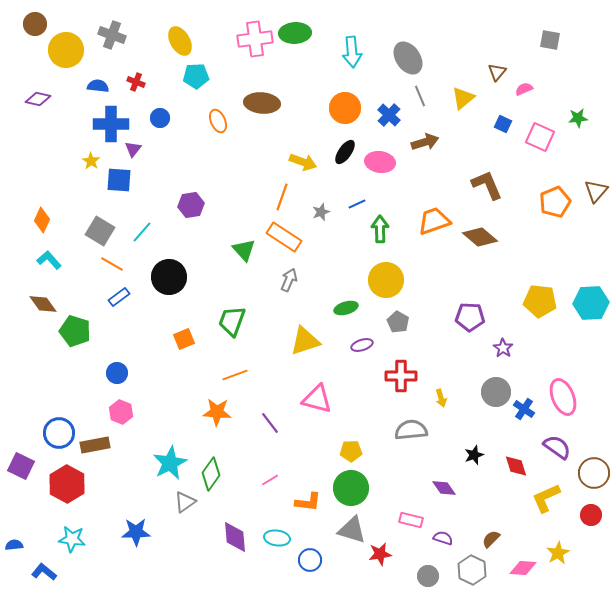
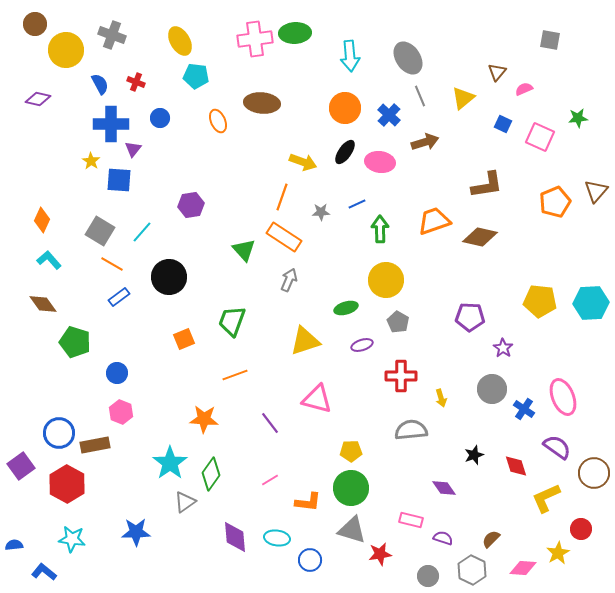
cyan arrow at (352, 52): moved 2 px left, 4 px down
cyan pentagon at (196, 76): rotated 10 degrees clockwise
blue semicircle at (98, 86): moved 2 px right, 2 px up; rotated 55 degrees clockwise
brown L-shape at (487, 185): rotated 104 degrees clockwise
gray star at (321, 212): rotated 18 degrees clockwise
brown diamond at (480, 237): rotated 28 degrees counterclockwise
green pentagon at (75, 331): moved 11 px down
gray circle at (496, 392): moved 4 px left, 3 px up
orange star at (217, 412): moved 13 px left, 7 px down
cyan star at (170, 463): rotated 8 degrees counterclockwise
purple square at (21, 466): rotated 28 degrees clockwise
red circle at (591, 515): moved 10 px left, 14 px down
